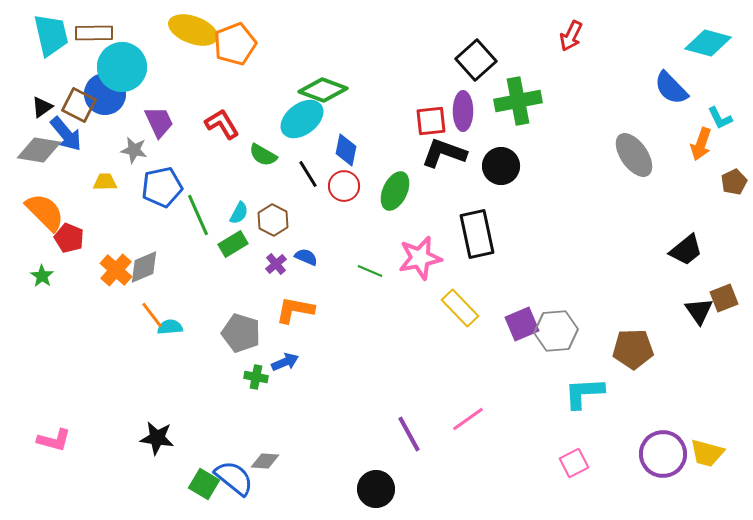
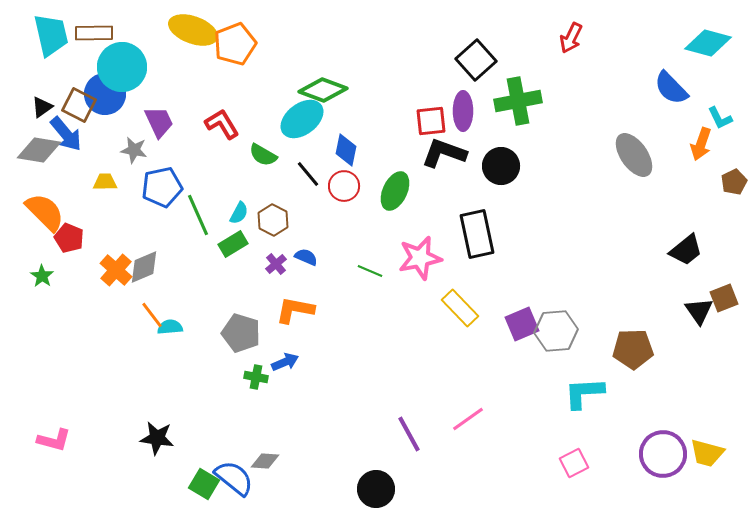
red arrow at (571, 36): moved 2 px down
black line at (308, 174): rotated 8 degrees counterclockwise
